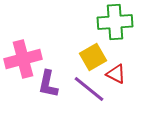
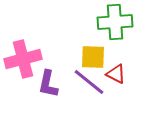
yellow square: rotated 32 degrees clockwise
purple line: moved 7 px up
